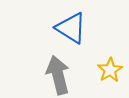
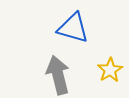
blue triangle: moved 2 px right; rotated 16 degrees counterclockwise
